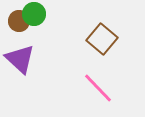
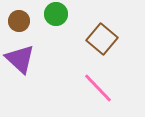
green circle: moved 22 px right
